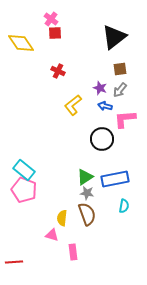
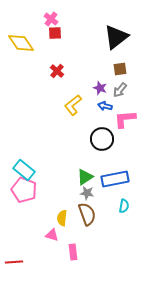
black triangle: moved 2 px right
red cross: moved 1 px left; rotated 16 degrees clockwise
